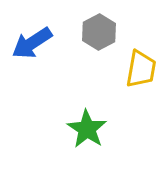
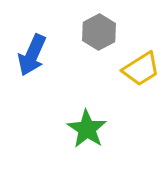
blue arrow: moved 12 px down; rotated 33 degrees counterclockwise
yellow trapezoid: rotated 48 degrees clockwise
